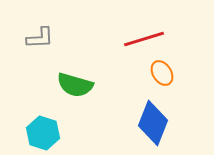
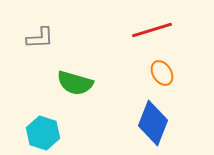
red line: moved 8 px right, 9 px up
green semicircle: moved 2 px up
